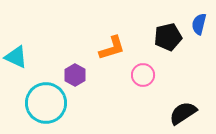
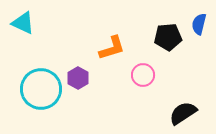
black pentagon: rotated 8 degrees clockwise
cyan triangle: moved 7 px right, 34 px up
purple hexagon: moved 3 px right, 3 px down
cyan circle: moved 5 px left, 14 px up
